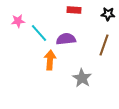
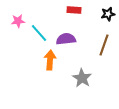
black star: rotated 16 degrees counterclockwise
